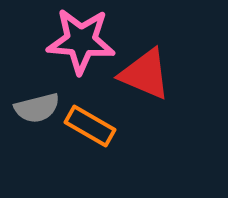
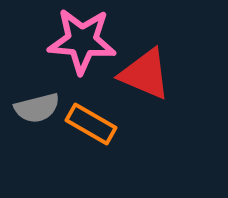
pink star: moved 1 px right
orange rectangle: moved 1 px right, 2 px up
